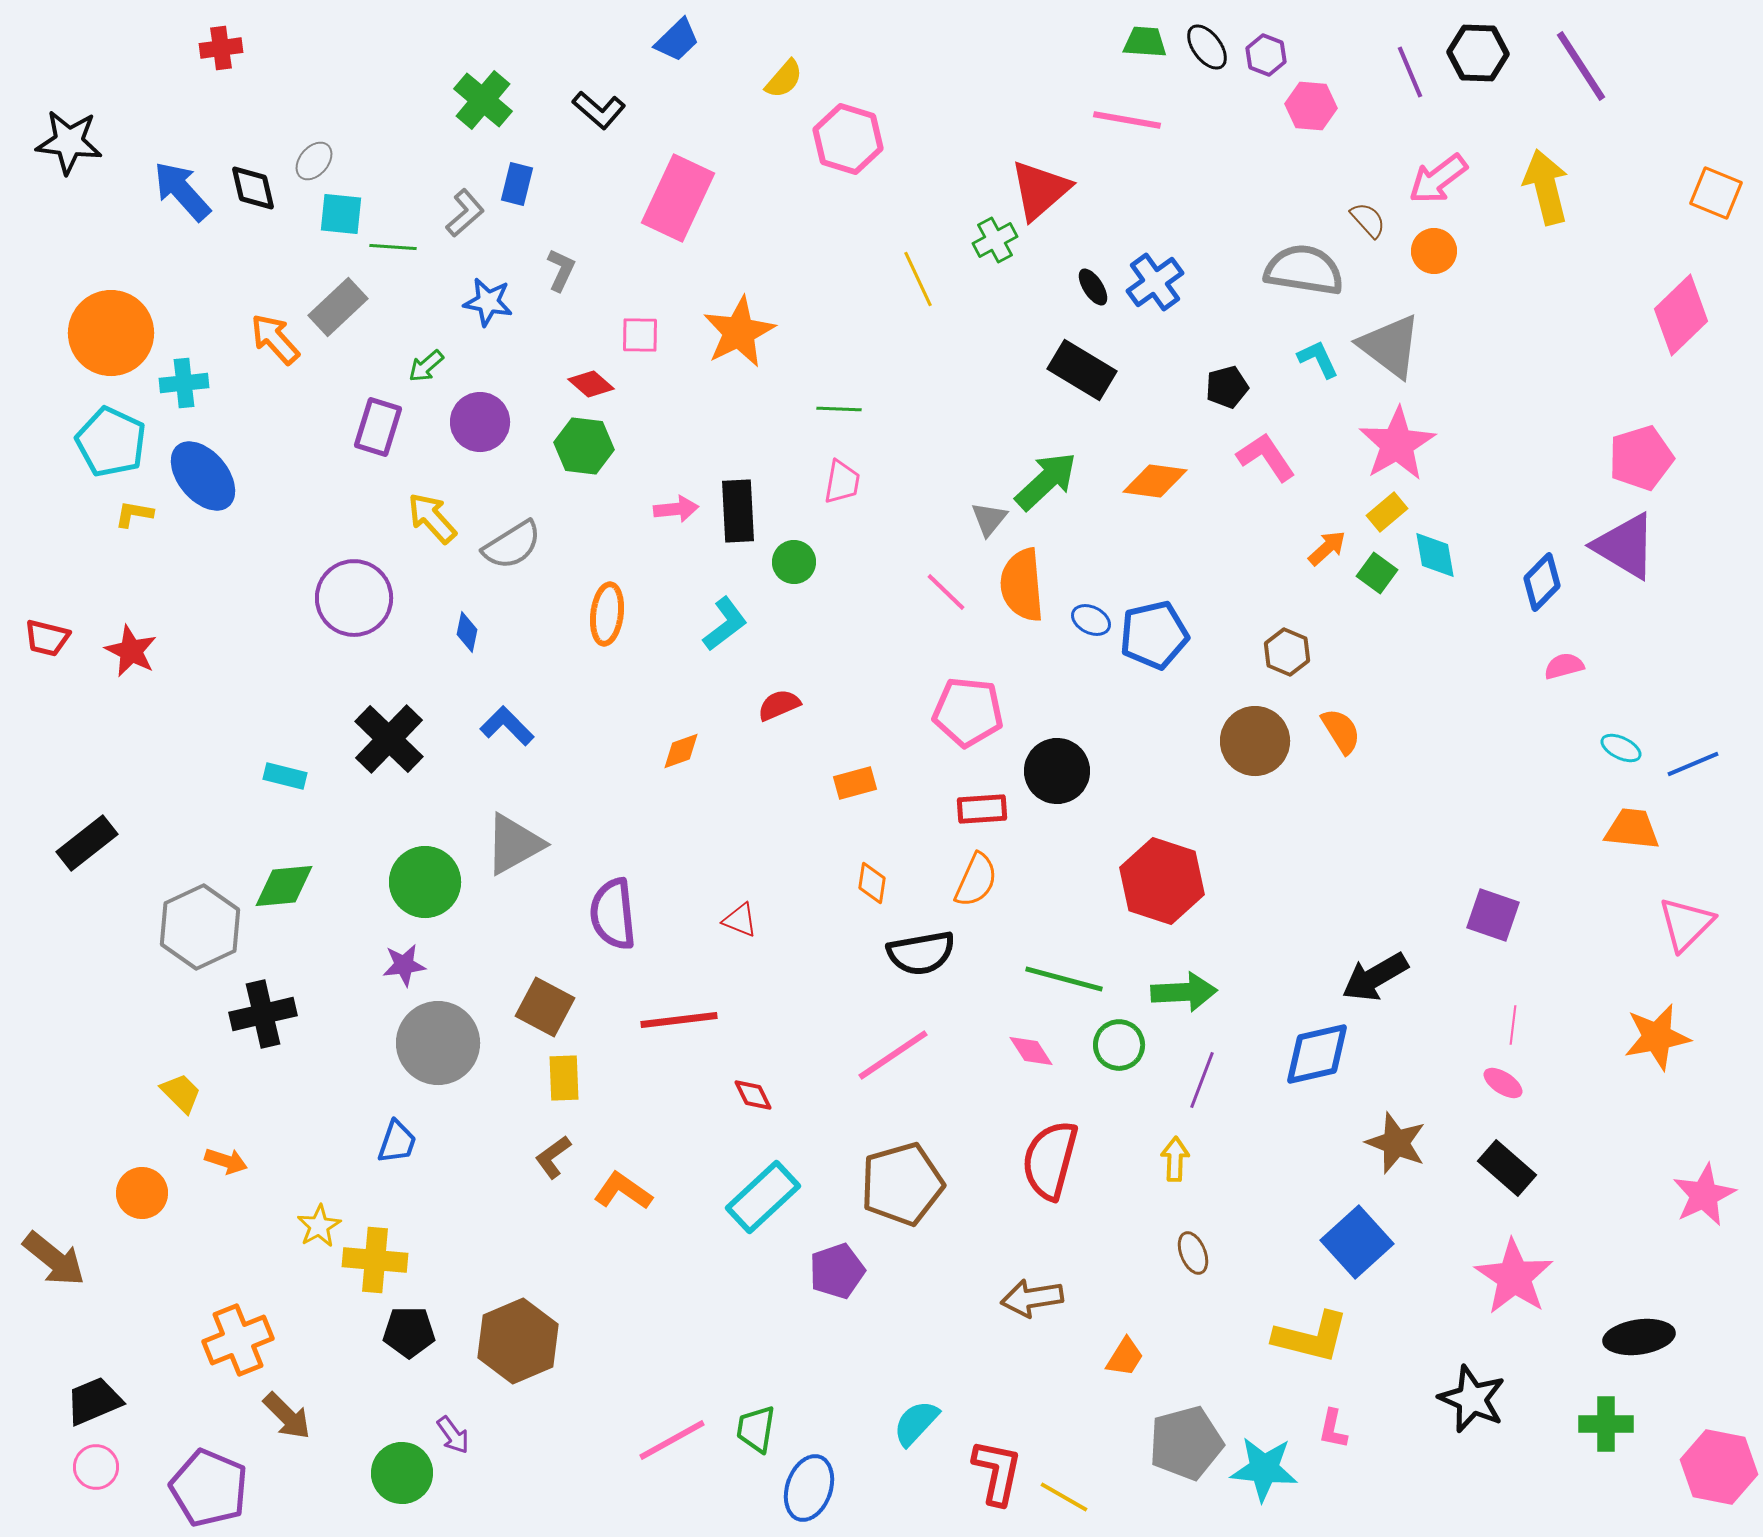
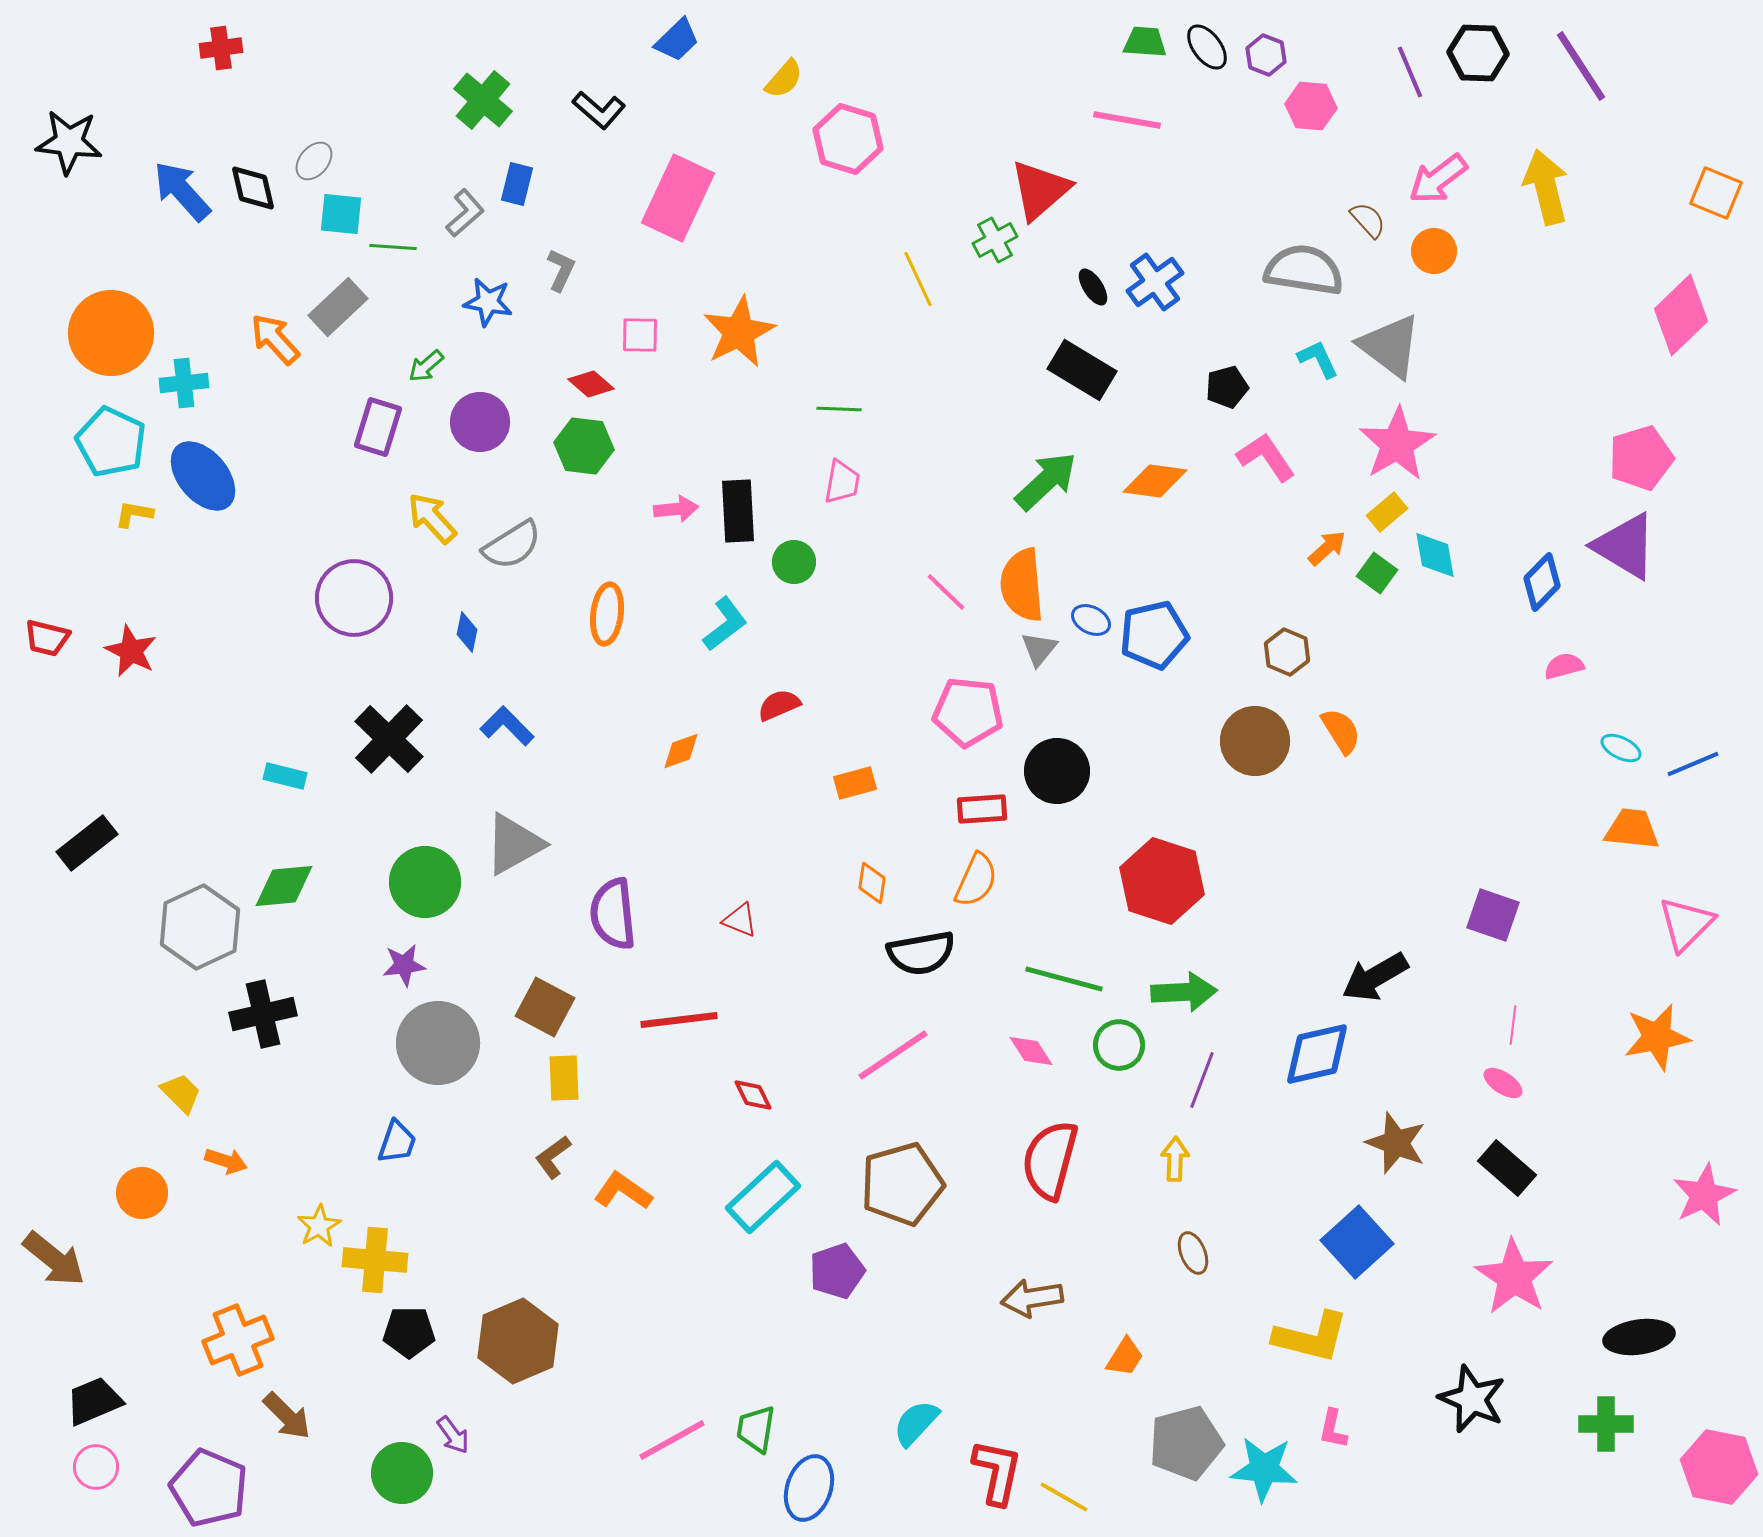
gray triangle at (989, 519): moved 50 px right, 130 px down
